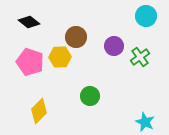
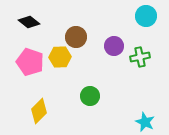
green cross: rotated 24 degrees clockwise
